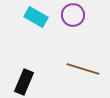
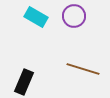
purple circle: moved 1 px right, 1 px down
